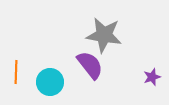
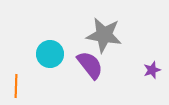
orange line: moved 14 px down
purple star: moved 7 px up
cyan circle: moved 28 px up
